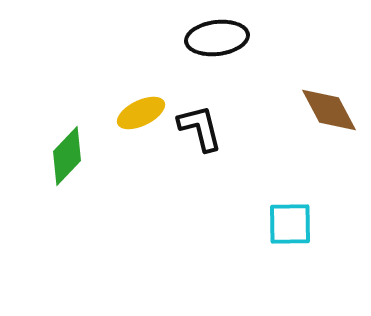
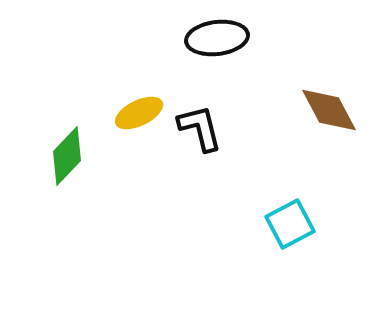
yellow ellipse: moved 2 px left
cyan square: rotated 27 degrees counterclockwise
